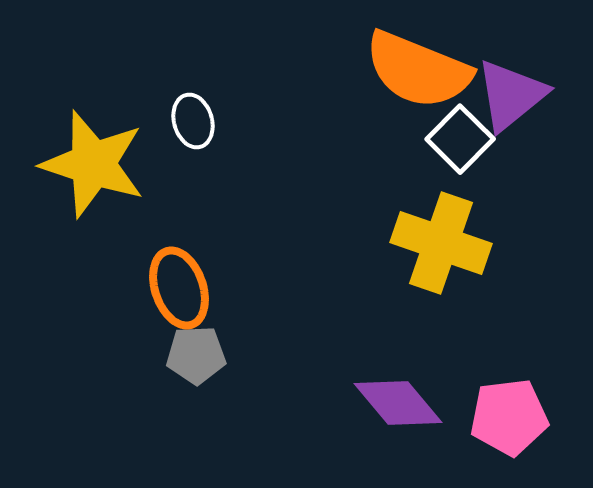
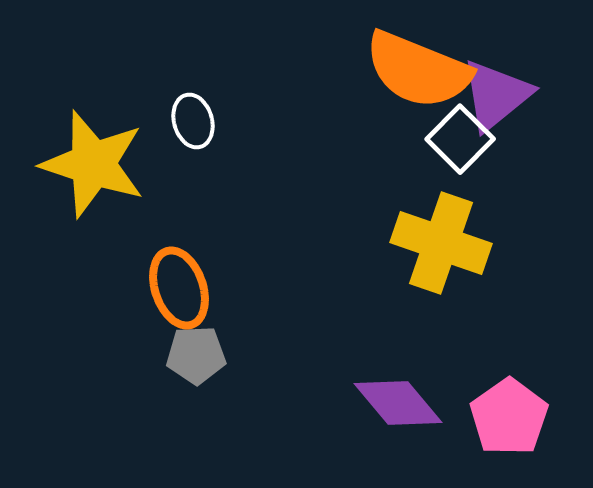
purple triangle: moved 15 px left
pink pentagon: rotated 28 degrees counterclockwise
